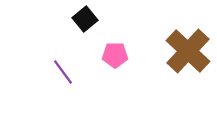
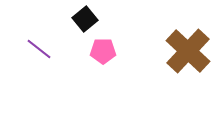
pink pentagon: moved 12 px left, 4 px up
purple line: moved 24 px left, 23 px up; rotated 16 degrees counterclockwise
